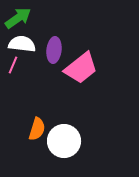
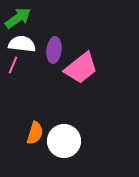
orange semicircle: moved 2 px left, 4 px down
